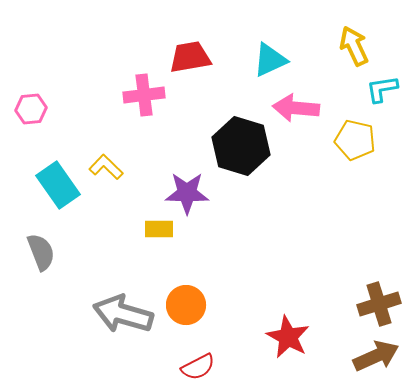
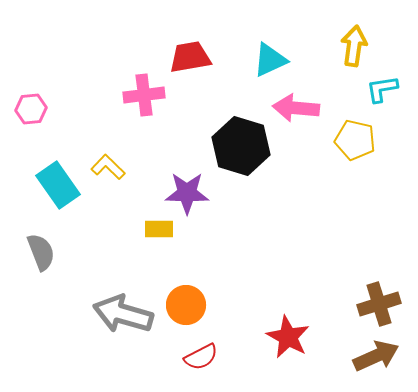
yellow arrow: rotated 33 degrees clockwise
yellow L-shape: moved 2 px right
red semicircle: moved 3 px right, 10 px up
